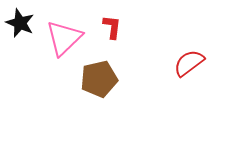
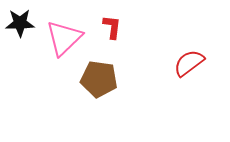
black star: rotated 24 degrees counterclockwise
brown pentagon: rotated 21 degrees clockwise
